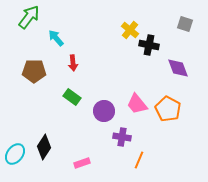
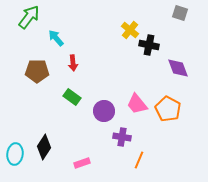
gray square: moved 5 px left, 11 px up
brown pentagon: moved 3 px right
cyan ellipse: rotated 30 degrees counterclockwise
